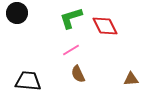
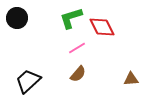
black circle: moved 5 px down
red diamond: moved 3 px left, 1 px down
pink line: moved 6 px right, 2 px up
brown semicircle: rotated 114 degrees counterclockwise
black trapezoid: rotated 48 degrees counterclockwise
